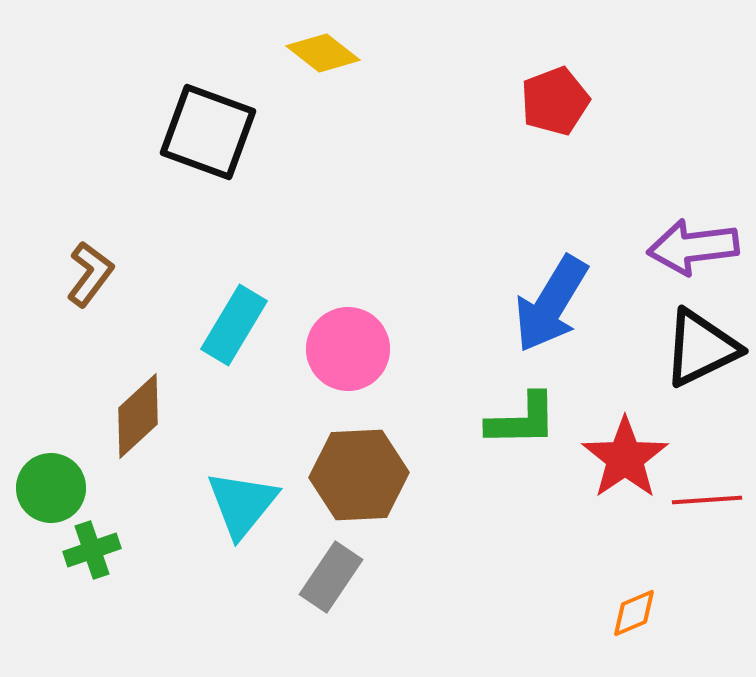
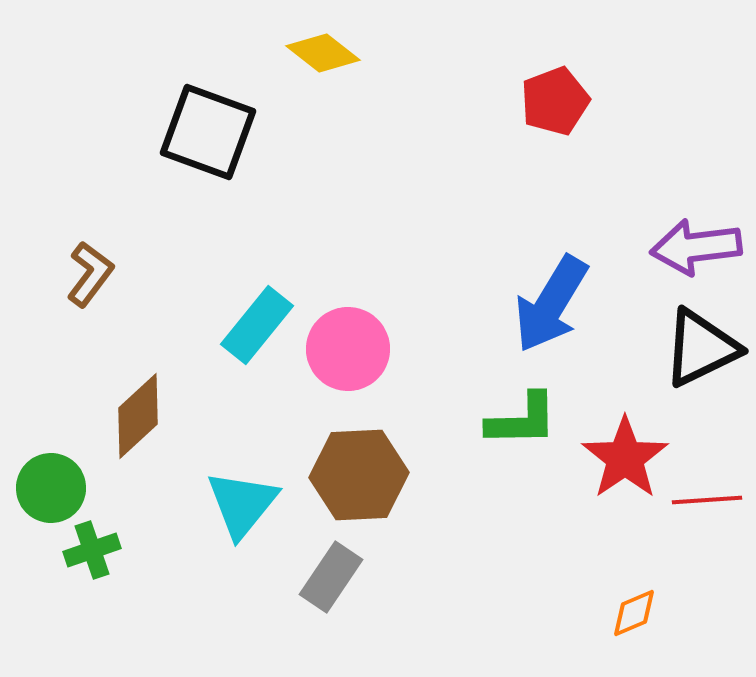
purple arrow: moved 3 px right
cyan rectangle: moved 23 px right; rotated 8 degrees clockwise
